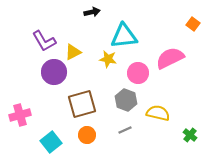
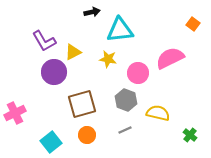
cyan triangle: moved 4 px left, 6 px up
pink cross: moved 5 px left, 2 px up; rotated 10 degrees counterclockwise
